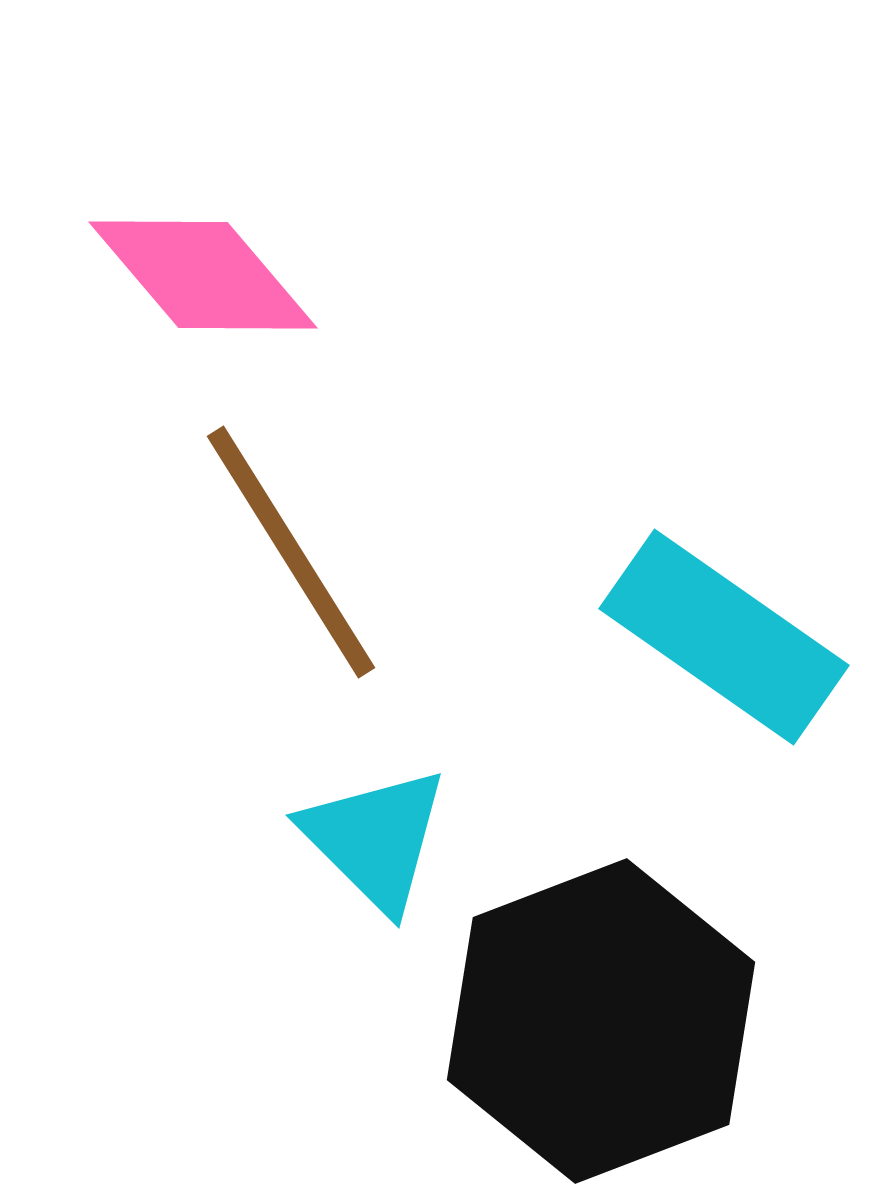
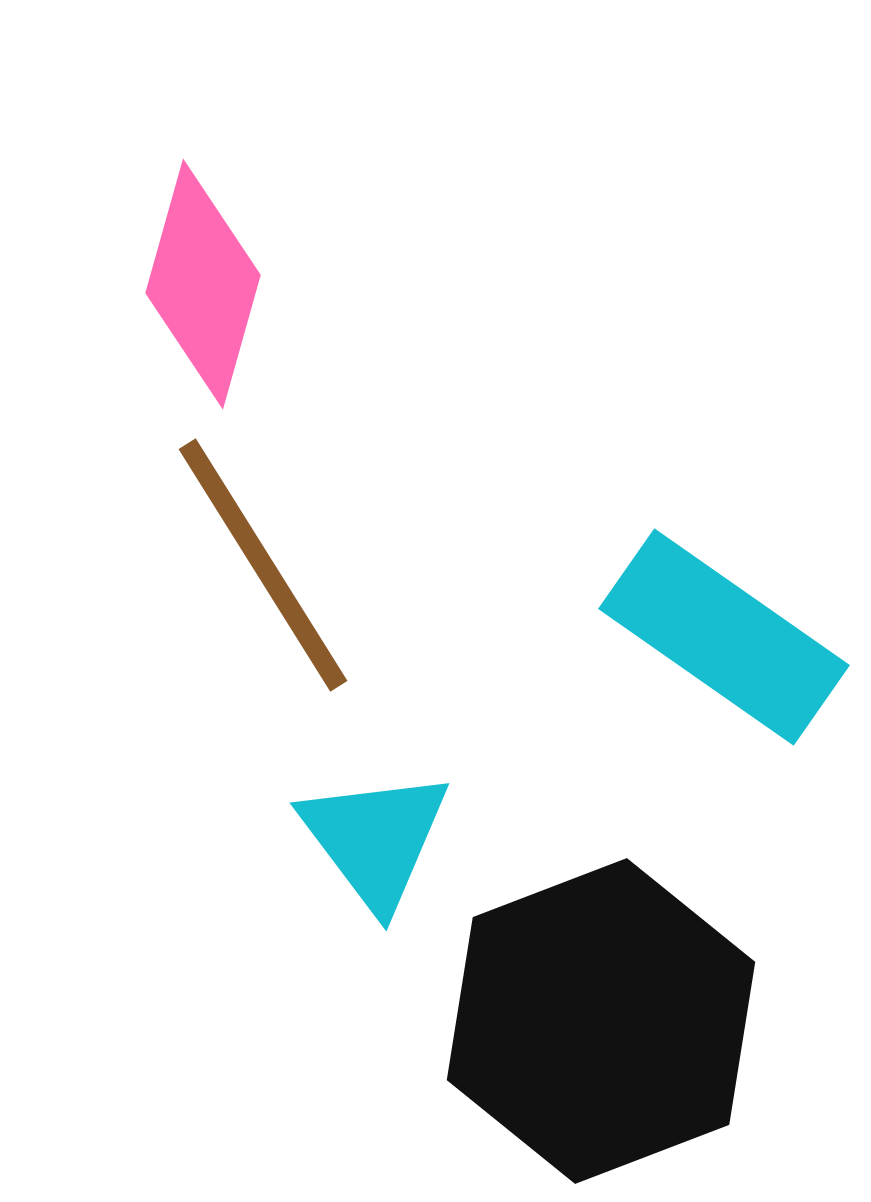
pink diamond: moved 9 px down; rotated 56 degrees clockwise
brown line: moved 28 px left, 13 px down
cyan triangle: rotated 8 degrees clockwise
